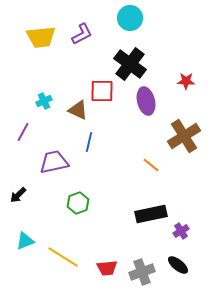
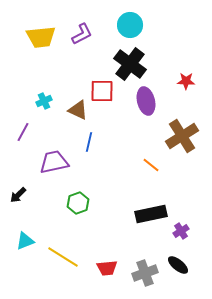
cyan circle: moved 7 px down
brown cross: moved 2 px left
gray cross: moved 3 px right, 1 px down
